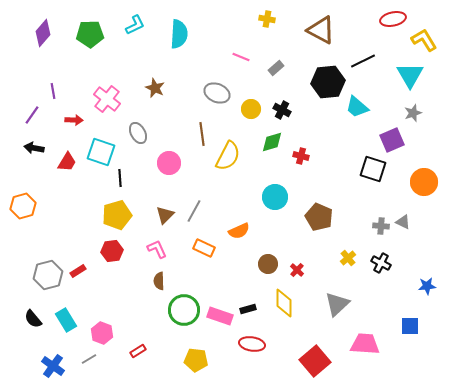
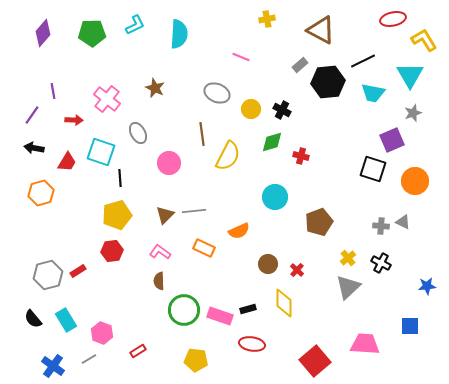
yellow cross at (267, 19): rotated 21 degrees counterclockwise
green pentagon at (90, 34): moved 2 px right, 1 px up
gray rectangle at (276, 68): moved 24 px right, 3 px up
cyan trapezoid at (357, 107): moved 16 px right, 14 px up; rotated 30 degrees counterclockwise
orange circle at (424, 182): moved 9 px left, 1 px up
orange hexagon at (23, 206): moved 18 px right, 13 px up
gray line at (194, 211): rotated 55 degrees clockwise
brown pentagon at (319, 217): moved 5 px down; rotated 28 degrees clockwise
pink L-shape at (157, 249): moved 3 px right, 3 px down; rotated 30 degrees counterclockwise
gray triangle at (337, 304): moved 11 px right, 17 px up
